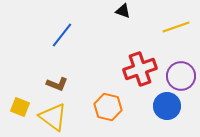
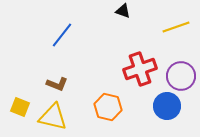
yellow triangle: rotated 24 degrees counterclockwise
